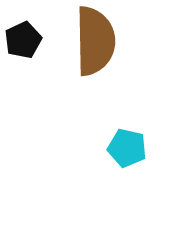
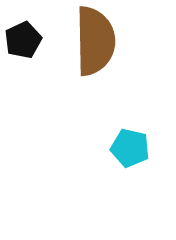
cyan pentagon: moved 3 px right
